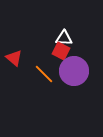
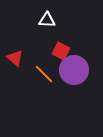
white triangle: moved 17 px left, 18 px up
red triangle: moved 1 px right
purple circle: moved 1 px up
